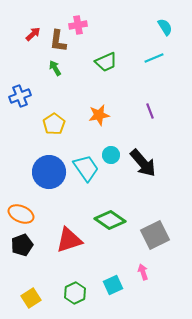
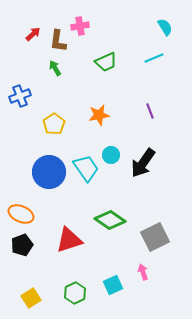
pink cross: moved 2 px right, 1 px down
black arrow: rotated 76 degrees clockwise
gray square: moved 2 px down
